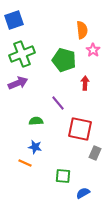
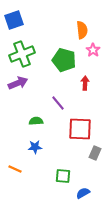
red square: rotated 10 degrees counterclockwise
blue star: rotated 16 degrees counterclockwise
orange line: moved 10 px left, 6 px down
